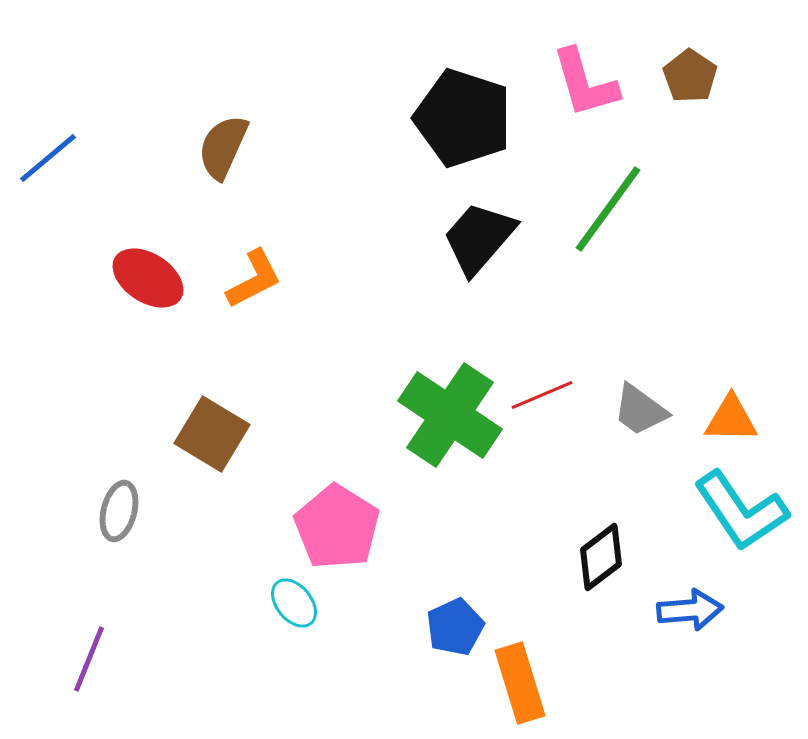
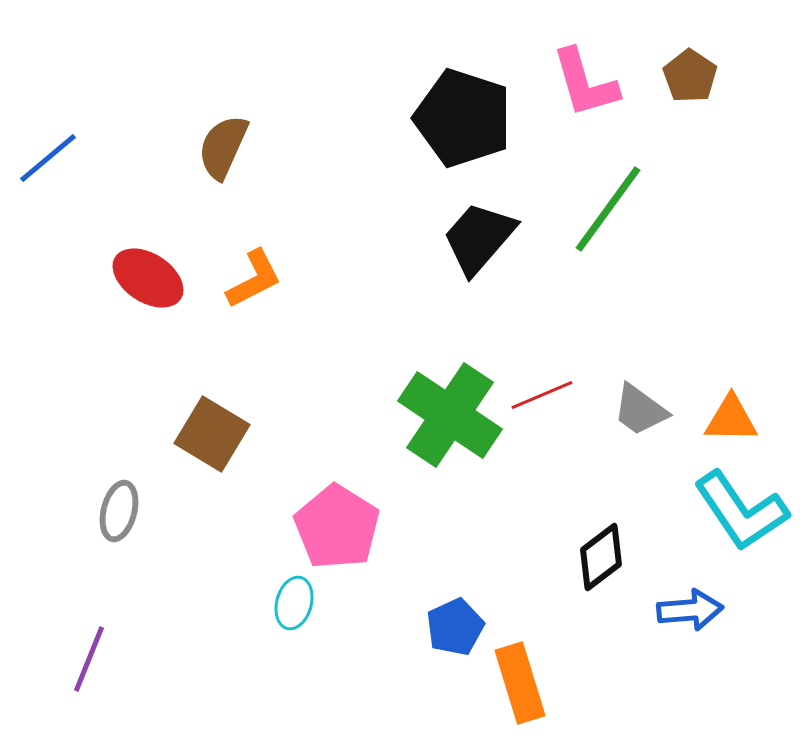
cyan ellipse: rotated 54 degrees clockwise
